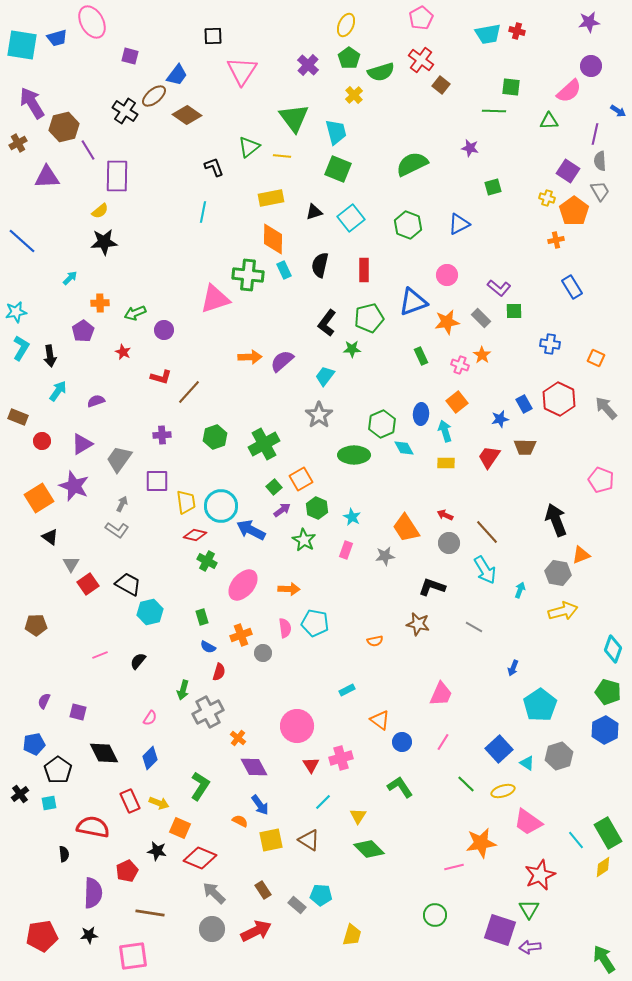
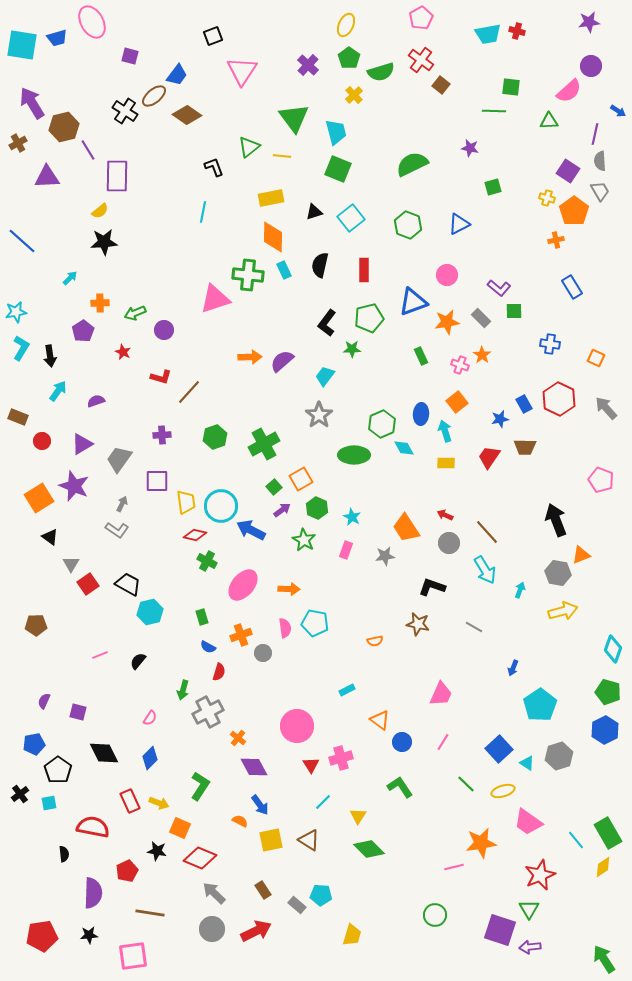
black square at (213, 36): rotated 18 degrees counterclockwise
orange diamond at (273, 239): moved 2 px up
